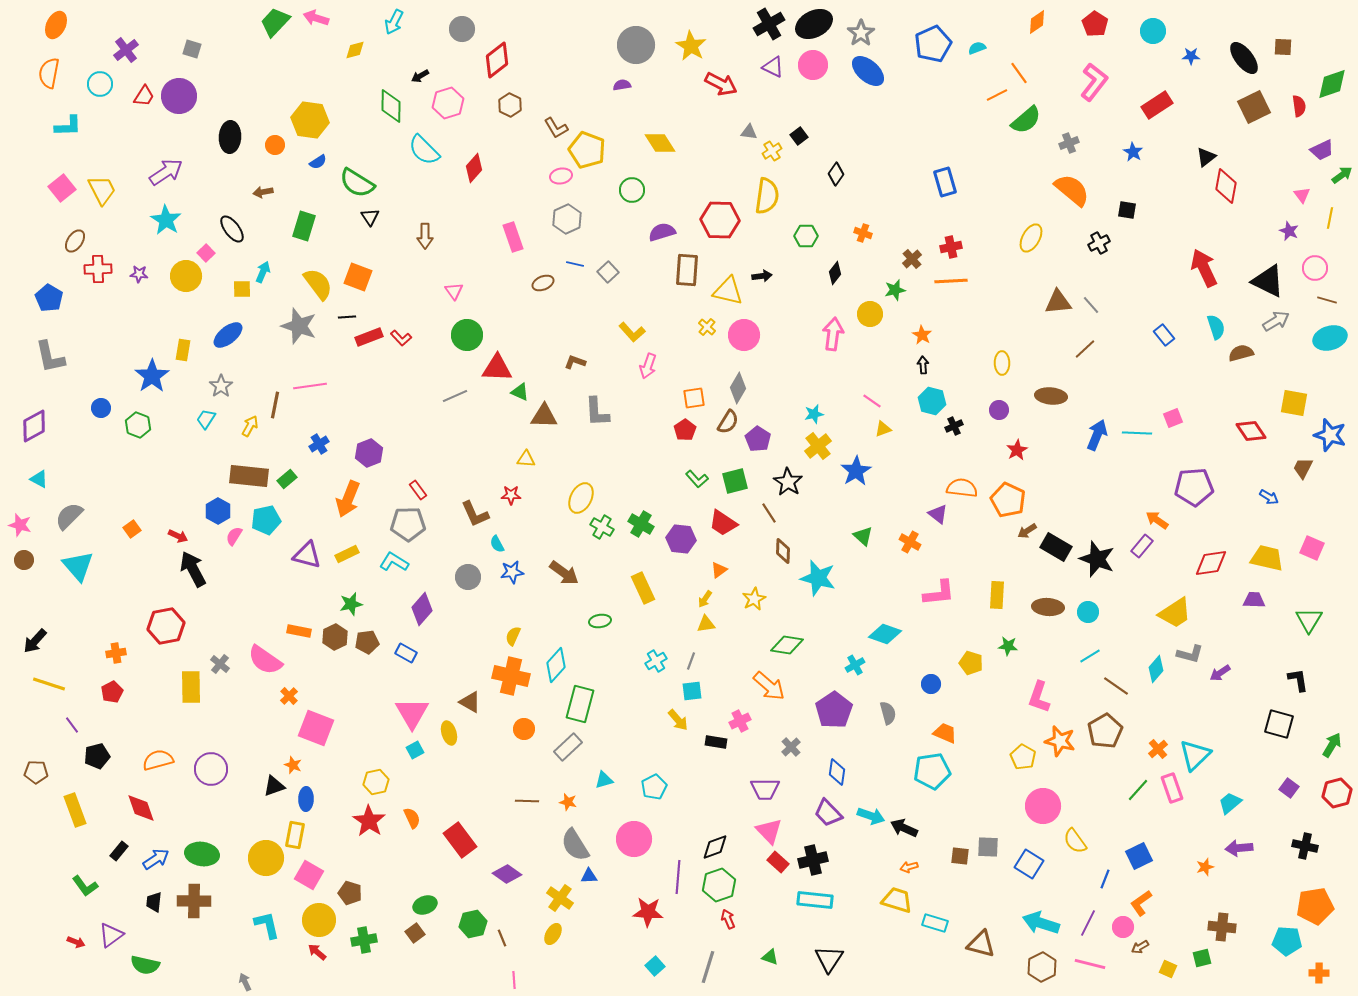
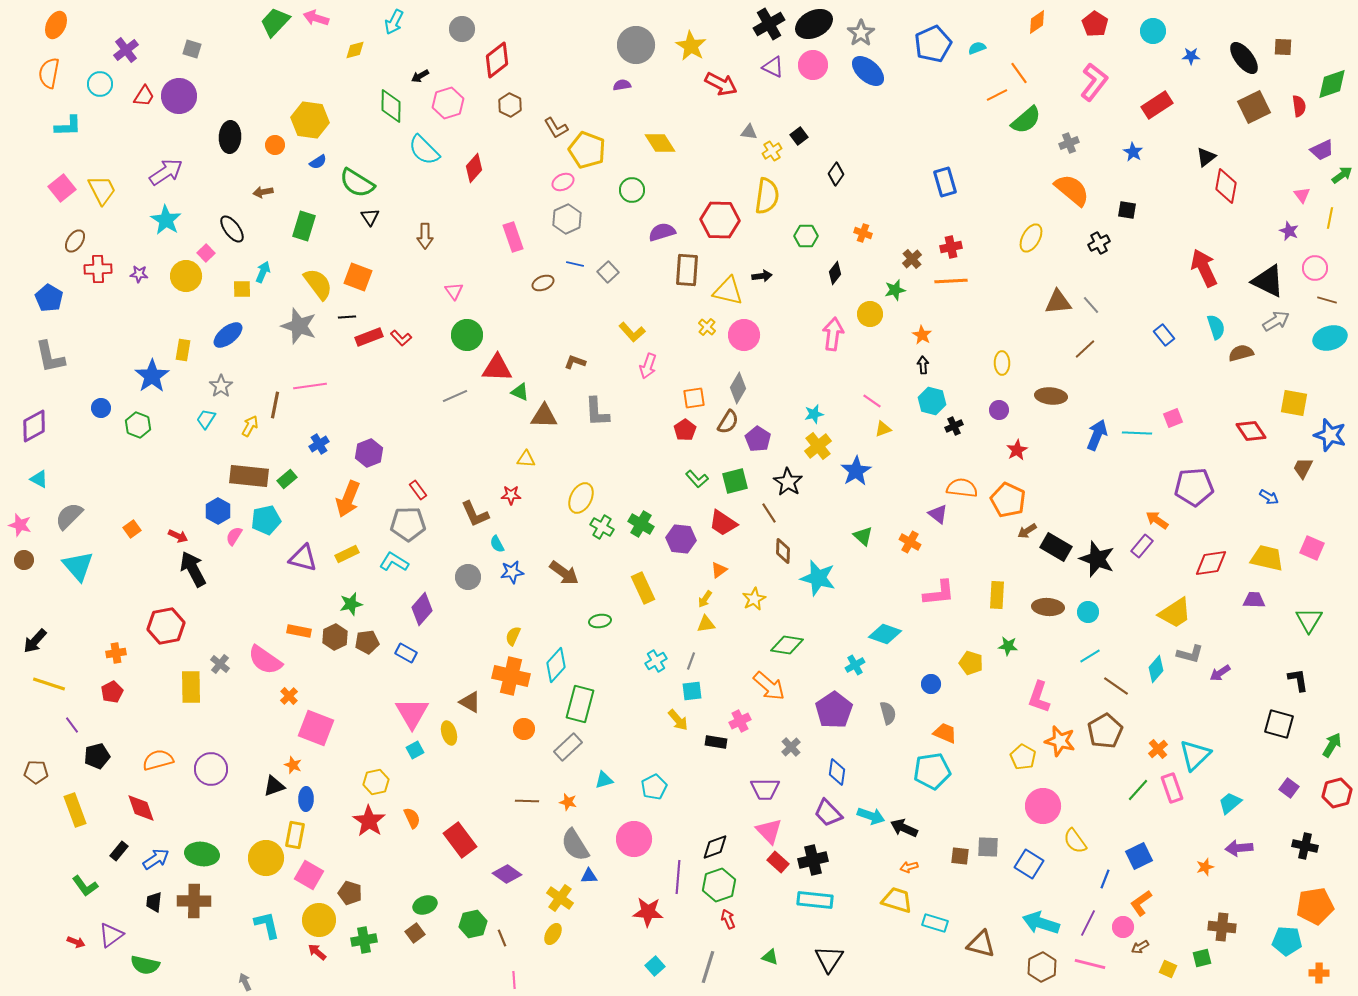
pink ellipse at (561, 176): moved 2 px right, 6 px down; rotated 15 degrees counterclockwise
purple triangle at (307, 555): moved 4 px left, 3 px down
